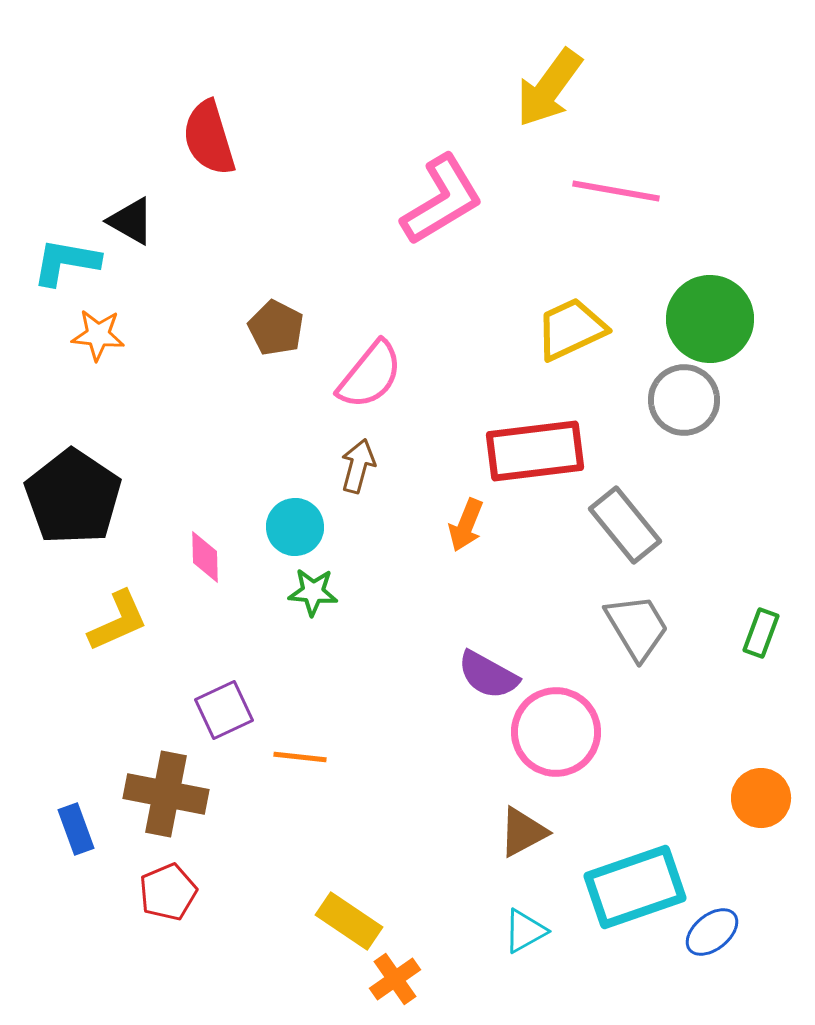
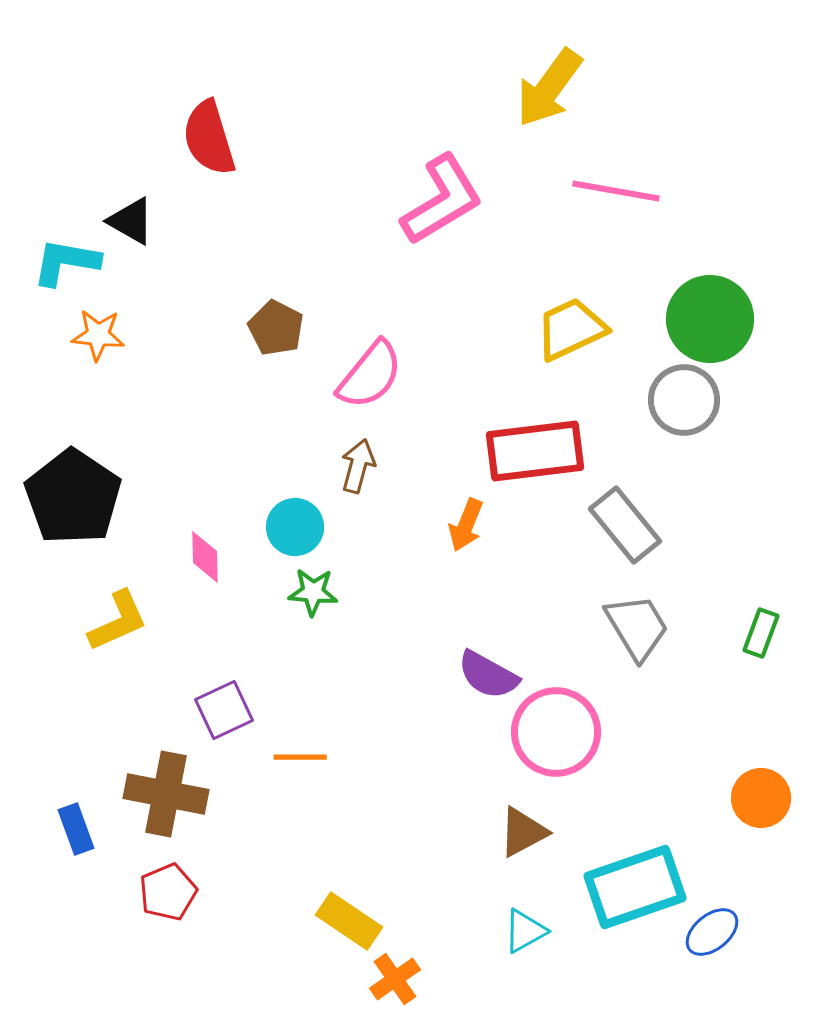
orange line: rotated 6 degrees counterclockwise
